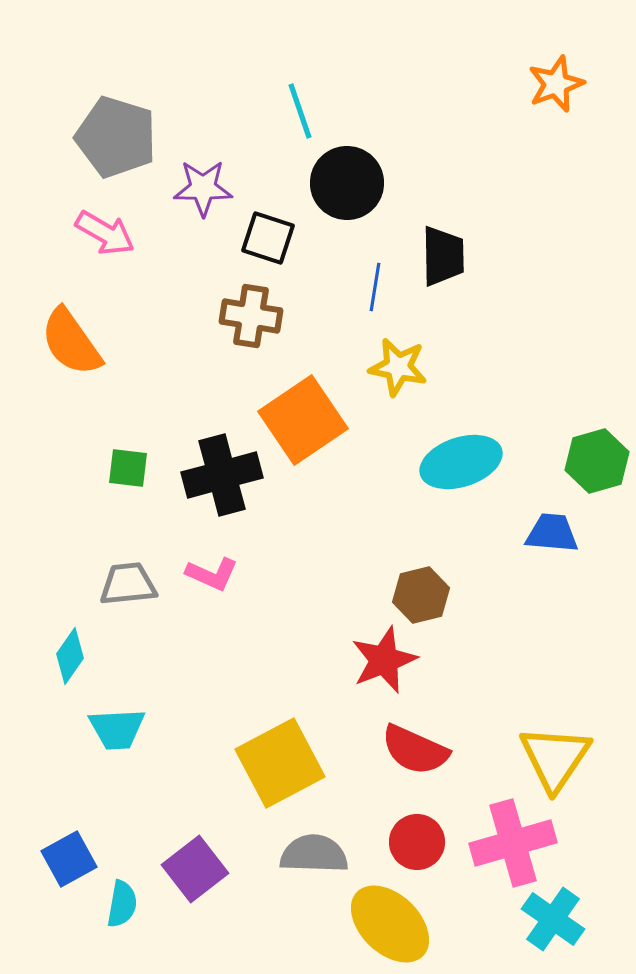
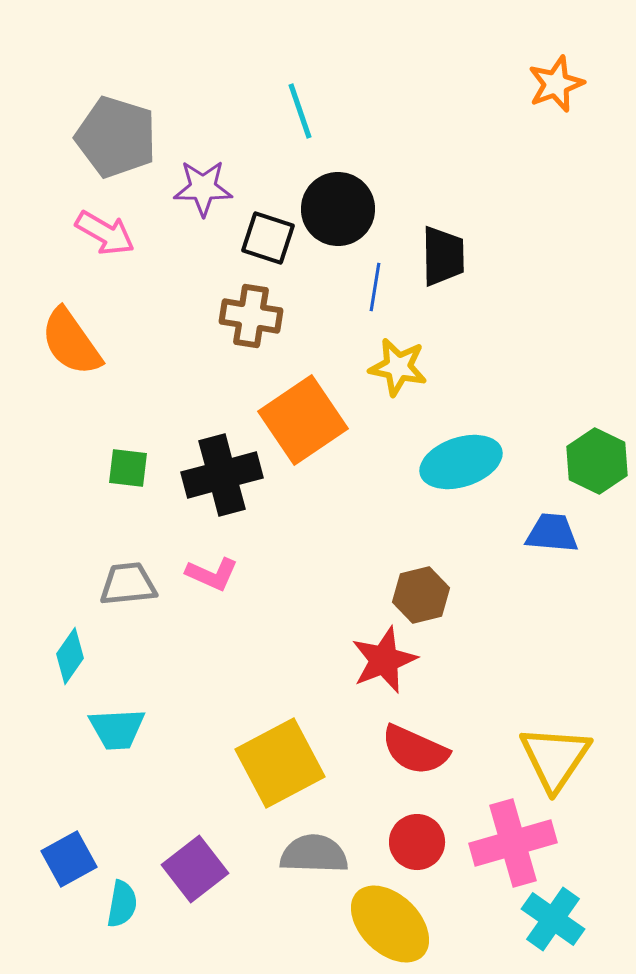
black circle: moved 9 px left, 26 px down
green hexagon: rotated 18 degrees counterclockwise
